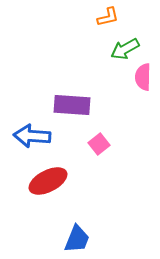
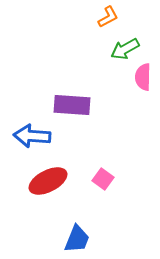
orange L-shape: rotated 15 degrees counterclockwise
pink square: moved 4 px right, 35 px down; rotated 15 degrees counterclockwise
